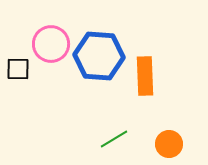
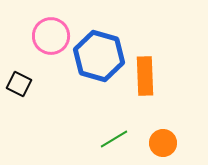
pink circle: moved 8 px up
blue hexagon: rotated 12 degrees clockwise
black square: moved 1 px right, 15 px down; rotated 25 degrees clockwise
orange circle: moved 6 px left, 1 px up
